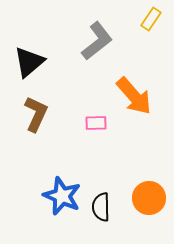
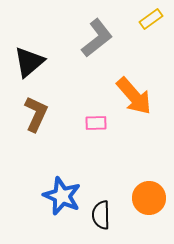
yellow rectangle: rotated 20 degrees clockwise
gray L-shape: moved 3 px up
black semicircle: moved 8 px down
